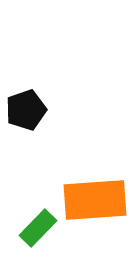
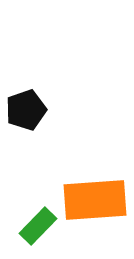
green rectangle: moved 2 px up
